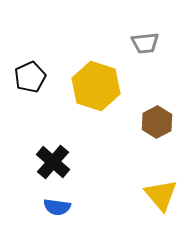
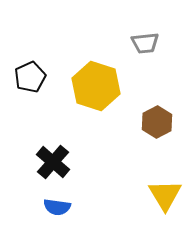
yellow triangle: moved 4 px right; rotated 9 degrees clockwise
